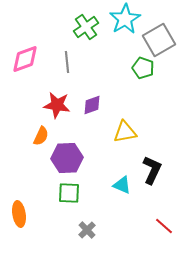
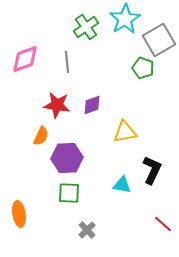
cyan triangle: rotated 12 degrees counterclockwise
red line: moved 1 px left, 2 px up
